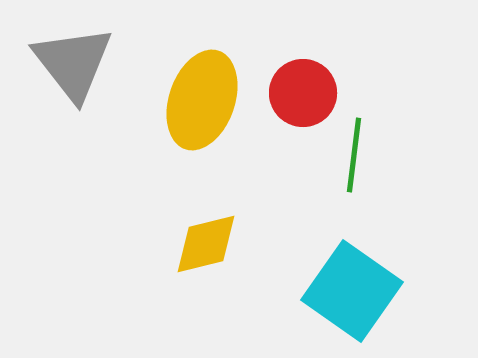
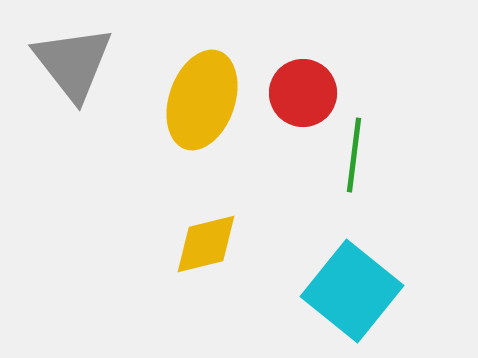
cyan square: rotated 4 degrees clockwise
